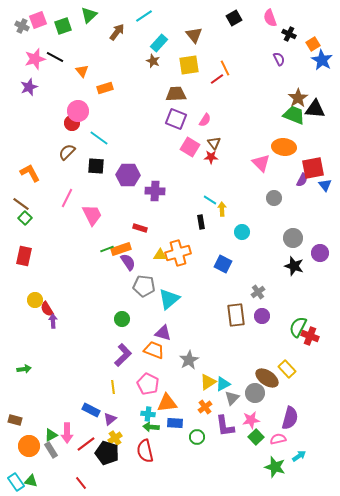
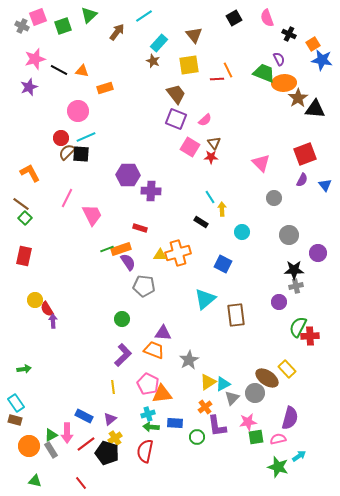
pink semicircle at (270, 18): moved 3 px left
pink square at (38, 20): moved 3 px up
black line at (55, 57): moved 4 px right, 13 px down
blue star at (322, 60): rotated 20 degrees counterclockwise
orange line at (225, 68): moved 3 px right, 2 px down
orange triangle at (82, 71): rotated 40 degrees counterclockwise
red line at (217, 79): rotated 32 degrees clockwise
brown trapezoid at (176, 94): rotated 55 degrees clockwise
green trapezoid at (294, 115): moved 30 px left, 42 px up
pink semicircle at (205, 120): rotated 16 degrees clockwise
red circle at (72, 123): moved 11 px left, 15 px down
cyan line at (99, 138): moved 13 px left, 1 px up; rotated 60 degrees counterclockwise
orange ellipse at (284, 147): moved 64 px up; rotated 10 degrees counterclockwise
black square at (96, 166): moved 15 px left, 12 px up
red square at (313, 168): moved 8 px left, 14 px up; rotated 10 degrees counterclockwise
purple cross at (155, 191): moved 4 px left
cyan line at (210, 200): moved 3 px up; rotated 24 degrees clockwise
black rectangle at (201, 222): rotated 48 degrees counterclockwise
gray circle at (293, 238): moved 4 px left, 3 px up
purple circle at (320, 253): moved 2 px left
black star at (294, 266): moved 4 px down; rotated 18 degrees counterclockwise
gray cross at (258, 292): moved 38 px right, 6 px up; rotated 24 degrees clockwise
cyan triangle at (169, 299): moved 36 px right
purple circle at (262, 316): moved 17 px right, 14 px up
purple triangle at (163, 333): rotated 12 degrees counterclockwise
red cross at (310, 336): rotated 24 degrees counterclockwise
orange triangle at (167, 403): moved 5 px left, 9 px up
blue rectangle at (91, 410): moved 7 px left, 6 px down
cyan cross at (148, 414): rotated 24 degrees counterclockwise
pink star at (251, 420): moved 3 px left, 2 px down
purple L-shape at (225, 426): moved 8 px left
green square at (256, 437): rotated 35 degrees clockwise
red semicircle at (145, 451): rotated 25 degrees clockwise
green star at (275, 467): moved 3 px right
green triangle at (31, 481): moved 4 px right
cyan rectangle at (16, 482): moved 79 px up
